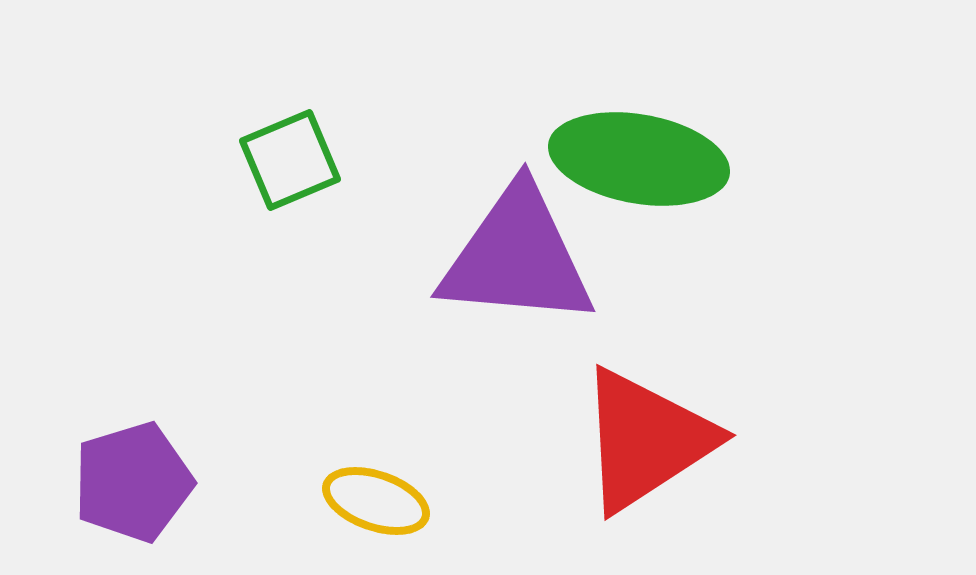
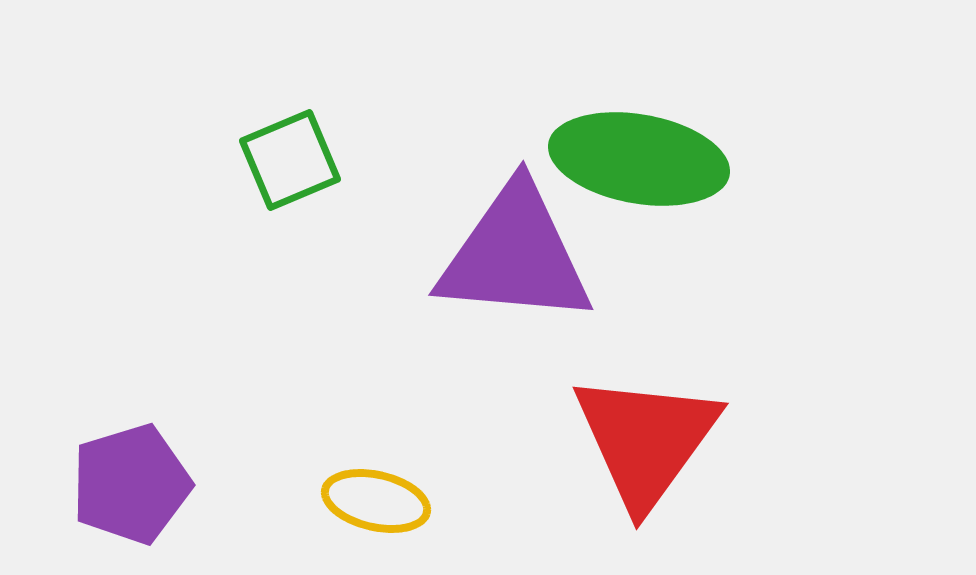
purple triangle: moved 2 px left, 2 px up
red triangle: rotated 21 degrees counterclockwise
purple pentagon: moved 2 px left, 2 px down
yellow ellipse: rotated 6 degrees counterclockwise
